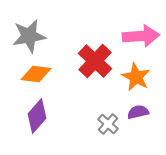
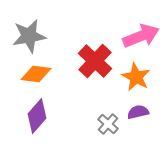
pink arrow: rotated 18 degrees counterclockwise
